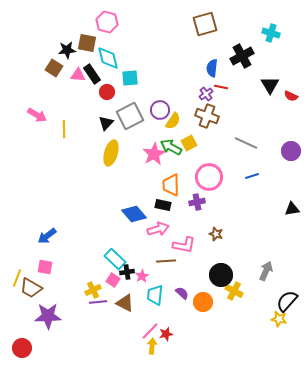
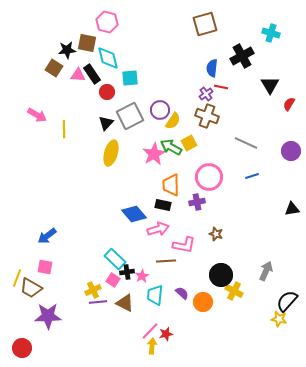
red semicircle at (291, 96): moved 2 px left, 8 px down; rotated 96 degrees clockwise
